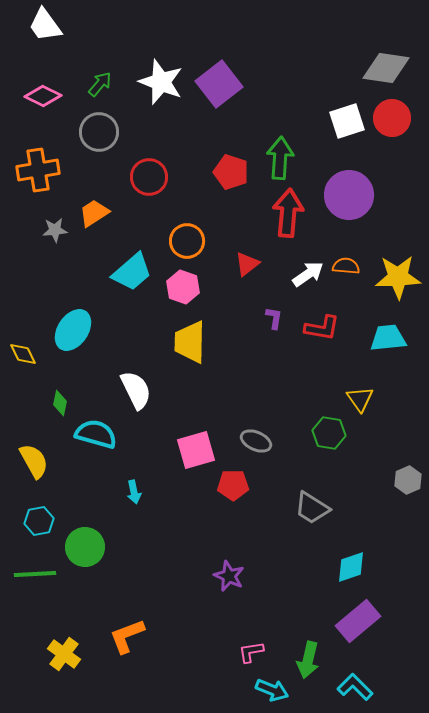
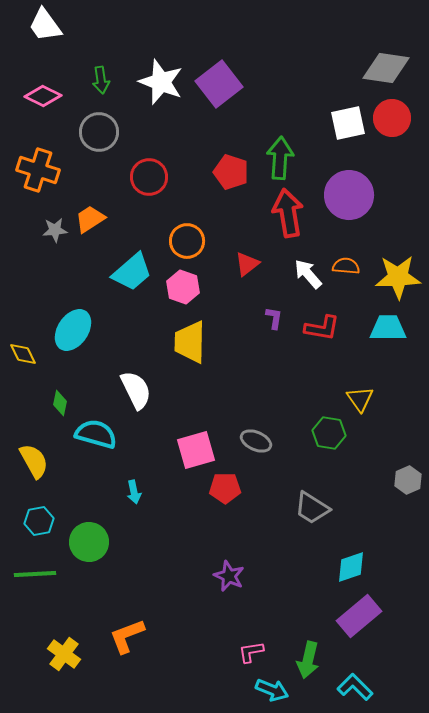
green arrow at (100, 84): moved 1 px right, 4 px up; rotated 132 degrees clockwise
white square at (347, 121): moved 1 px right, 2 px down; rotated 6 degrees clockwise
orange cross at (38, 170): rotated 27 degrees clockwise
orange trapezoid at (94, 213): moved 4 px left, 6 px down
red arrow at (288, 213): rotated 15 degrees counterclockwise
white arrow at (308, 274): rotated 96 degrees counterclockwise
cyan trapezoid at (388, 338): moved 10 px up; rotated 6 degrees clockwise
red pentagon at (233, 485): moved 8 px left, 3 px down
green circle at (85, 547): moved 4 px right, 5 px up
purple rectangle at (358, 621): moved 1 px right, 5 px up
